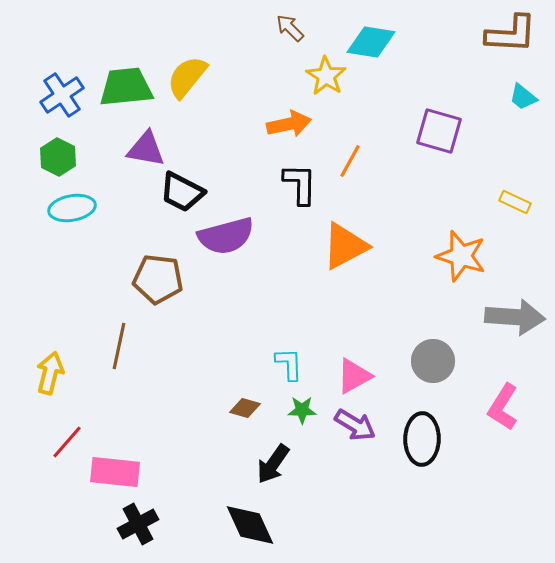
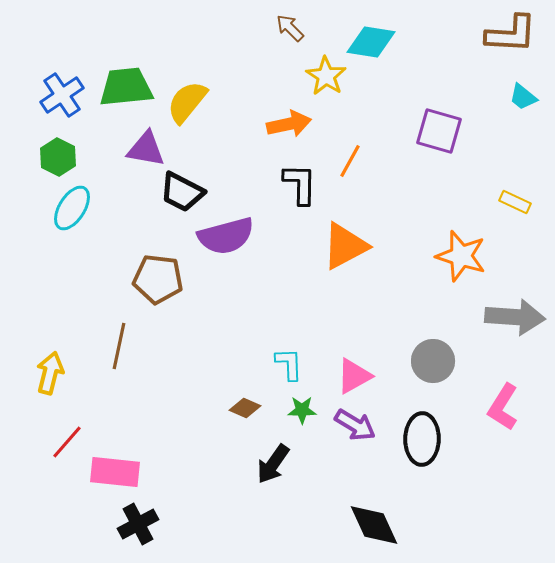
yellow semicircle: moved 25 px down
cyan ellipse: rotated 48 degrees counterclockwise
brown diamond: rotated 8 degrees clockwise
black diamond: moved 124 px right
